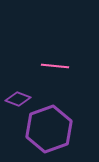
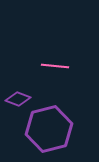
purple hexagon: rotated 6 degrees clockwise
